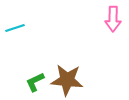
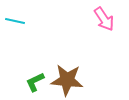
pink arrow: moved 9 px left; rotated 35 degrees counterclockwise
cyan line: moved 7 px up; rotated 30 degrees clockwise
